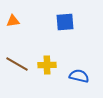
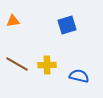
blue square: moved 2 px right, 3 px down; rotated 12 degrees counterclockwise
